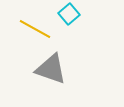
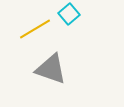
yellow line: rotated 60 degrees counterclockwise
